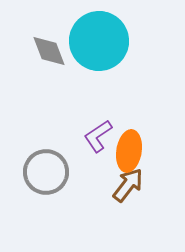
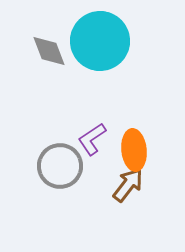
cyan circle: moved 1 px right
purple L-shape: moved 6 px left, 3 px down
orange ellipse: moved 5 px right, 1 px up; rotated 15 degrees counterclockwise
gray circle: moved 14 px right, 6 px up
